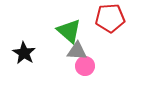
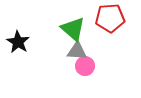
green triangle: moved 4 px right, 2 px up
black star: moved 6 px left, 11 px up
